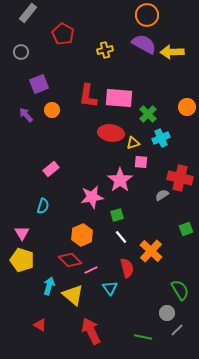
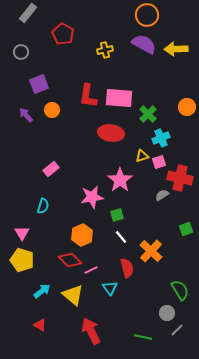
yellow arrow at (172, 52): moved 4 px right, 3 px up
yellow triangle at (133, 143): moved 9 px right, 13 px down
pink square at (141, 162): moved 18 px right; rotated 24 degrees counterclockwise
cyan arrow at (49, 286): moved 7 px left, 5 px down; rotated 36 degrees clockwise
